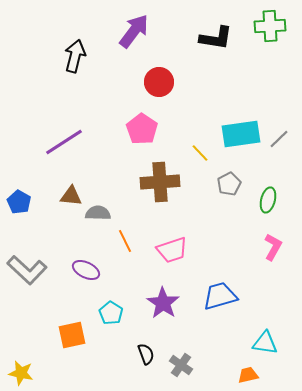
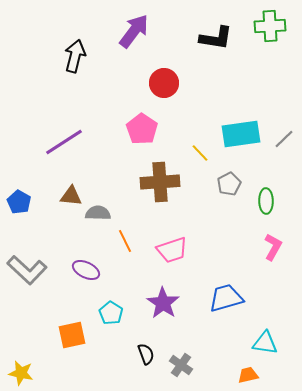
red circle: moved 5 px right, 1 px down
gray line: moved 5 px right
green ellipse: moved 2 px left, 1 px down; rotated 15 degrees counterclockwise
blue trapezoid: moved 6 px right, 2 px down
